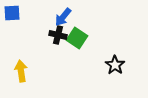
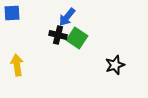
blue arrow: moved 4 px right
black star: rotated 18 degrees clockwise
yellow arrow: moved 4 px left, 6 px up
